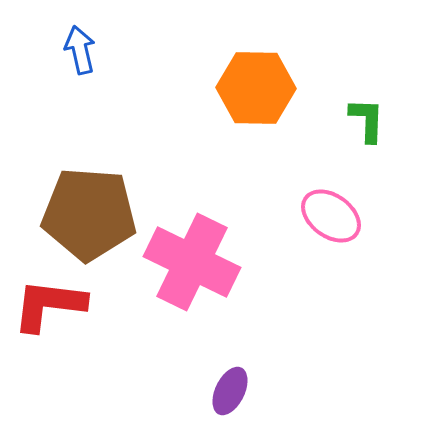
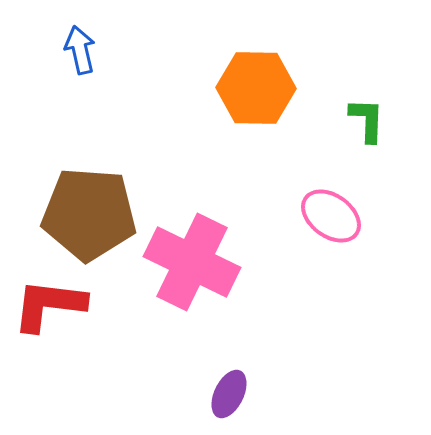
purple ellipse: moved 1 px left, 3 px down
